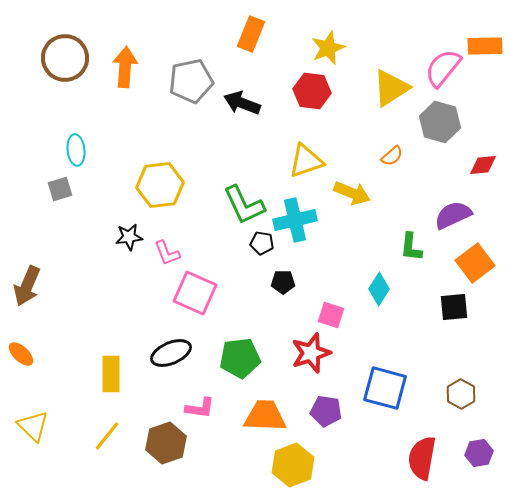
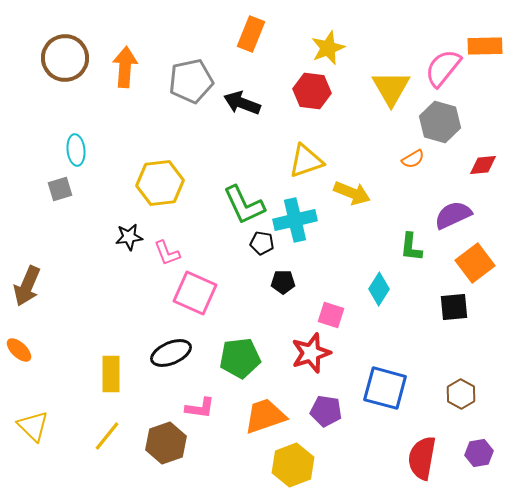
yellow triangle at (391, 88): rotated 27 degrees counterclockwise
orange semicircle at (392, 156): moved 21 px right, 3 px down; rotated 10 degrees clockwise
yellow hexagon at (160, 185): moved 2 px up
orange ellipse at (21, 354): moved 2 px left, 4 px up
orange trapezoid at (265, 416): rotated 21 degrees counterclockwise
